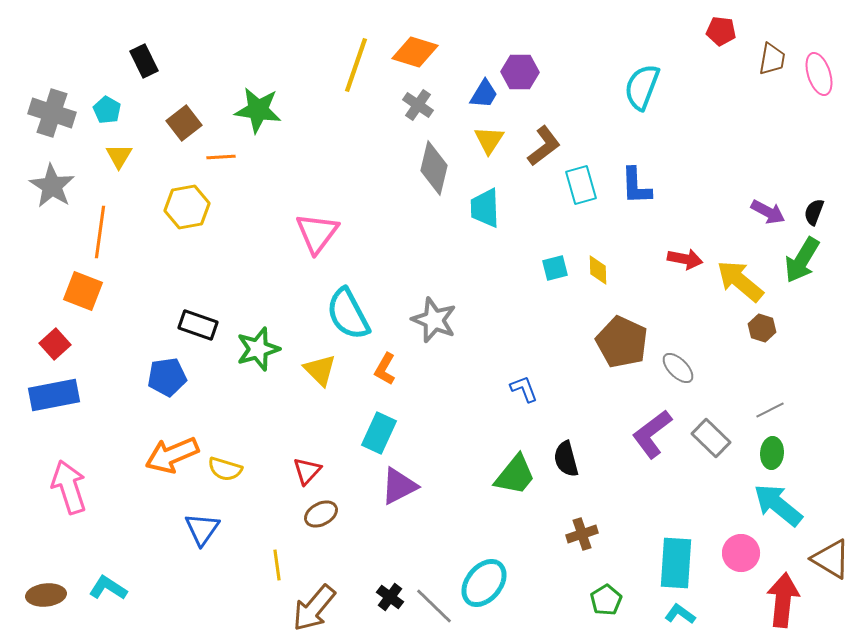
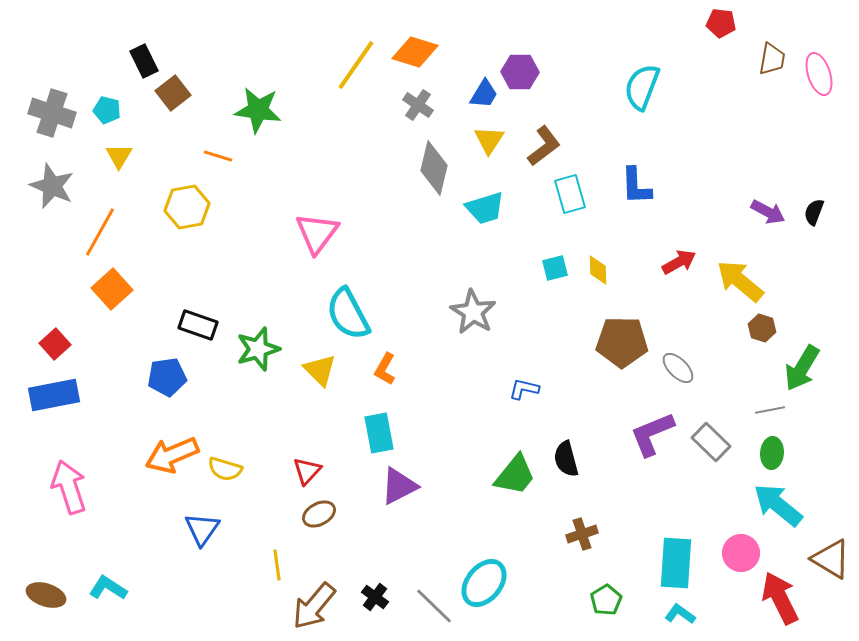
red pentagon at (721, 31): moved 8 px up
yellow line at (356, 65): rotated 16 degrees clockwise
cyan pentagon at (107, 110): rotated 16 degrees counterclockwise
brown square at (184, 123): moved 11 px left, 30 px up
orange line at (221, 157): moved 3 px left, 1 px up; rotated 20 degrees clockwise
cyan rectangle at (581, 185): moved 11 px left, 9 px down
gray star at (52, 186): rotated 9 degrees counterclockwise
cyan trapezoid at (485, 208): rotated 105 degrees counterclockwise
orange line at (100, 232): rotated 21 degrees clockwise
red arrow at (685, 259): moved 6 px left, 3 px down; rotated 40 degrees counterclockwise
green arrow at (802, 260): moved 108 px down
orange square at (83, 291): moved 29 px right, 2 px up; rotated 27 degrees clockwise
gray star at (434, 320): moved 39 px right, 8 px up; rotated 9 degrees clockwise
brown pentagon at (622, 342): rotated 24 degrees counterclockwise
blue L-shape at (524, 389): rotated 56 degrees counterclockwise
gray line at (770, 410): rotated 16 degrees clockwise
cyan rectangle at (379, 433): rotated 36 degrees counterclockwise
purple L-shape at (652, 434): rotated 15 degrees clockwise
gray rectangle at (711, 438): moved 4 px down
brown ellipse at (321, 514): moved 2 px left
brown ellipse at (46, 595): rotated 24 degrees clockwise
black cross at (390, 597): moved 15 px left
red arrow at (783, 600): moved 3 px left, 2 px up; rotated 32 degrees counterclockwise
brown arrow at (314, 608): moved 2 px up
